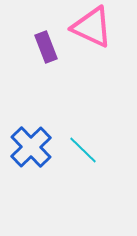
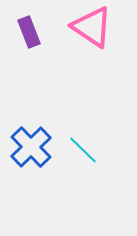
pink triangle: rotated 9 degrees clockwise
purple rectangle: moved 17 px left, 15 px up
